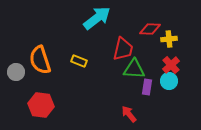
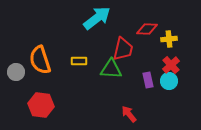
red diamond: moved 3 px left
yellow rectangle: rotated 21 degrees counterclockwise
green triangle: moved 23 px left
purple rectangle: moved 1 px right, 7 px up; rotated 21 degrees counterclockwise
